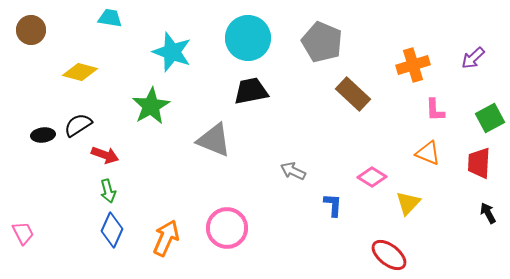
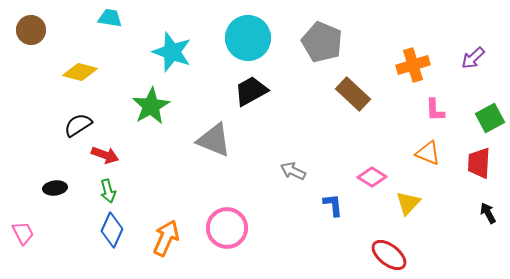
black trapezoid: rotated 18 degrees counterclockwise
black ellipse: moved 12 px right, 53 px down
blue L-shape: rotated 10 degrees counterclockwise
